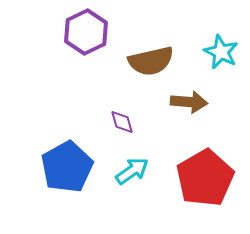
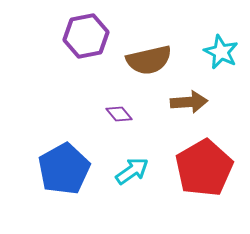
purple hexagon: moved 4 px down; rotated 15 degrees clockwise
brown semicircle: moved 2 px left, 1 px up
brown arrow: rotated 9 degrees counterclockwise
purple diamond: moved 3 px left, 8 px up; rotated 24 degrees counterclockwise
blue pentagon: moved 3 px left, 2 px down
red pentagon: moved 1 px left, 10 px up
